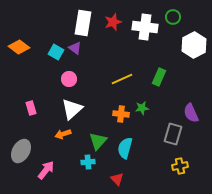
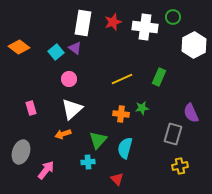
cyan square: rotated 21 degrees clockwise
green triangle: moved 1 px up
gray ellipse: moved 1 px down; rotated 10 degrees counterclockwise
